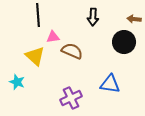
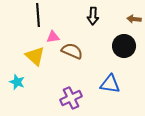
black arrow: moved 1 px up
black circle: moved 4 px down
